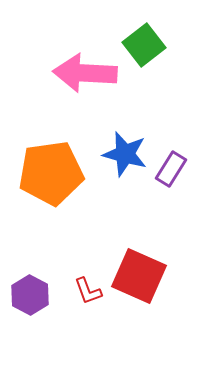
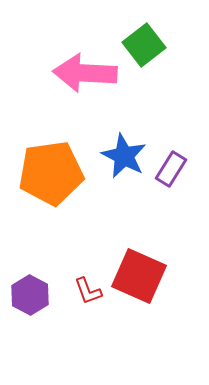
blue star: moved 1 px left, 2 px down; rotated 12 degrees clockwise
